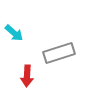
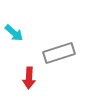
red arrow: moved 2 px right, 2 px down
